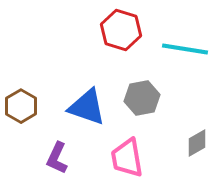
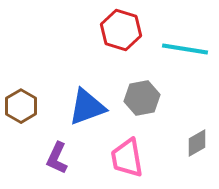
blue triangle: rotated 39 degrees counterclockwise
